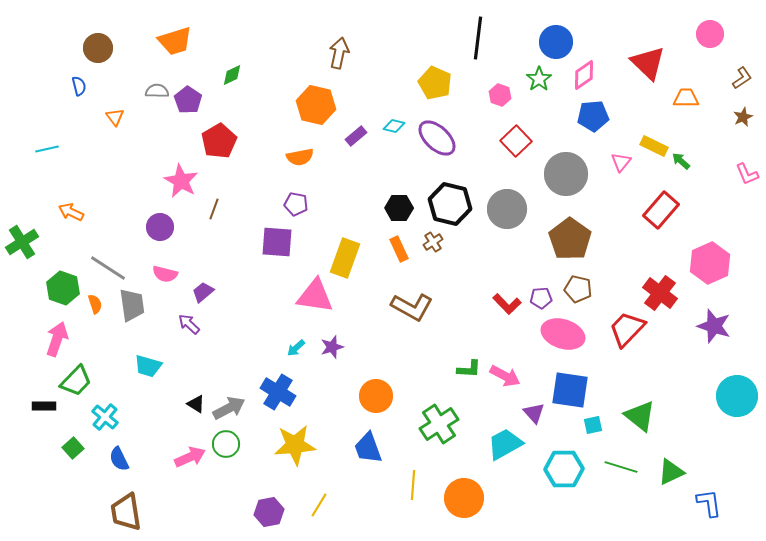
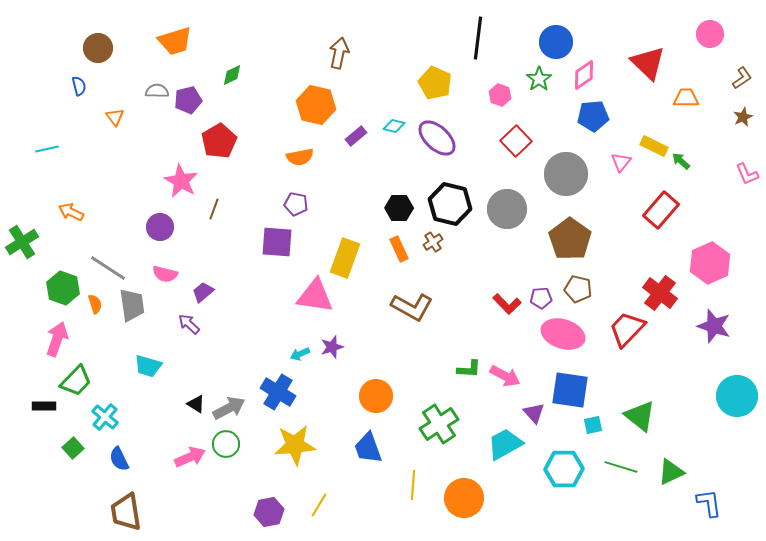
purple pentagon at (188, 100): rotated 24 degrees clockwise
cyan arrow at (296, 348): moved 4 px right, 6 px down; rotated 18 degrees clockwise
